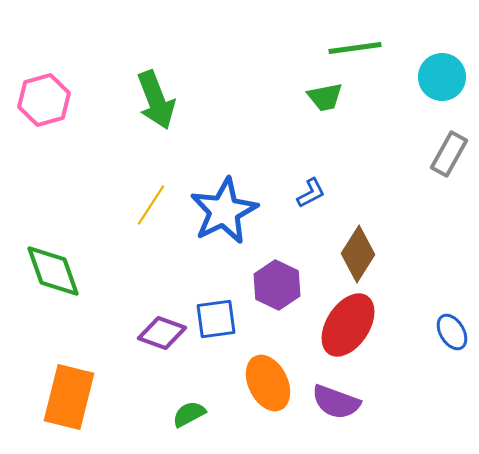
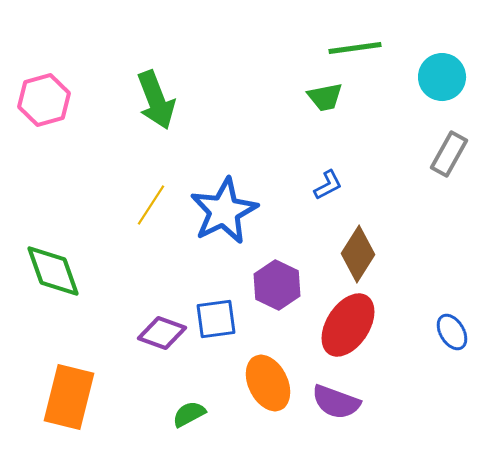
blue L-shape: moved 17 px right, 8 px up
